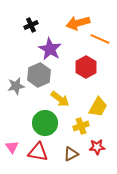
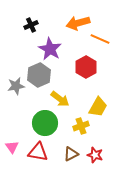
red star: moved 2 px left, 8 px down; rotated 21 degrees clockwise
